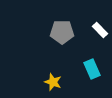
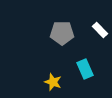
gray pentagon: moved 1 px down
cyan rectangle: moved 7 px left
